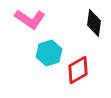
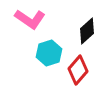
black diamond: moved 7 px left, 8 px down; rotated 40 degrees clockwise
red diamond: rotated 20 degrees counterclockwise
